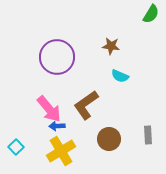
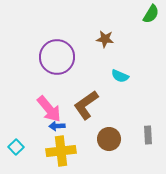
brown star: moved 6 px left, 7 px up
yellow cross: rotated 24 degrees clockwise
